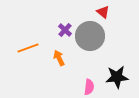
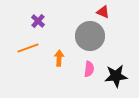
red triangle: rotated 16 degrees counterclockwise
purple cross: moved 27 px left, 9 px up
orange arrow: rotated 28 degrees clockwise
black star: moved 1 px left, 1 px up
pink semicircle: moved 18 px up
